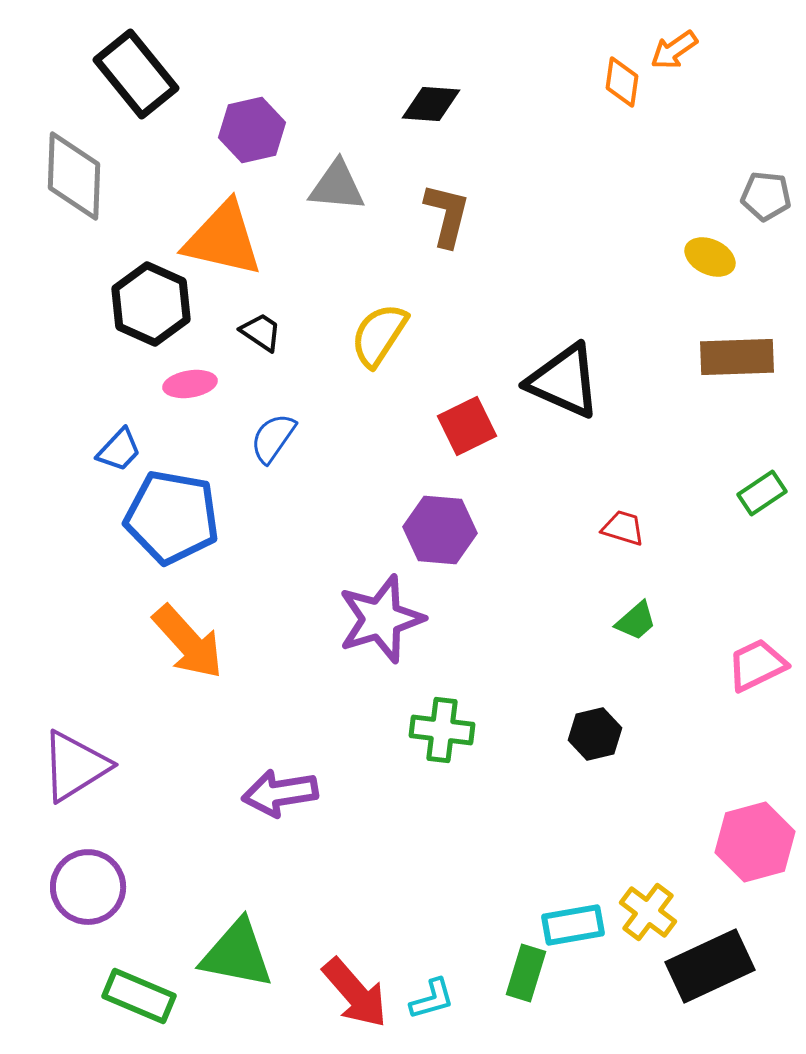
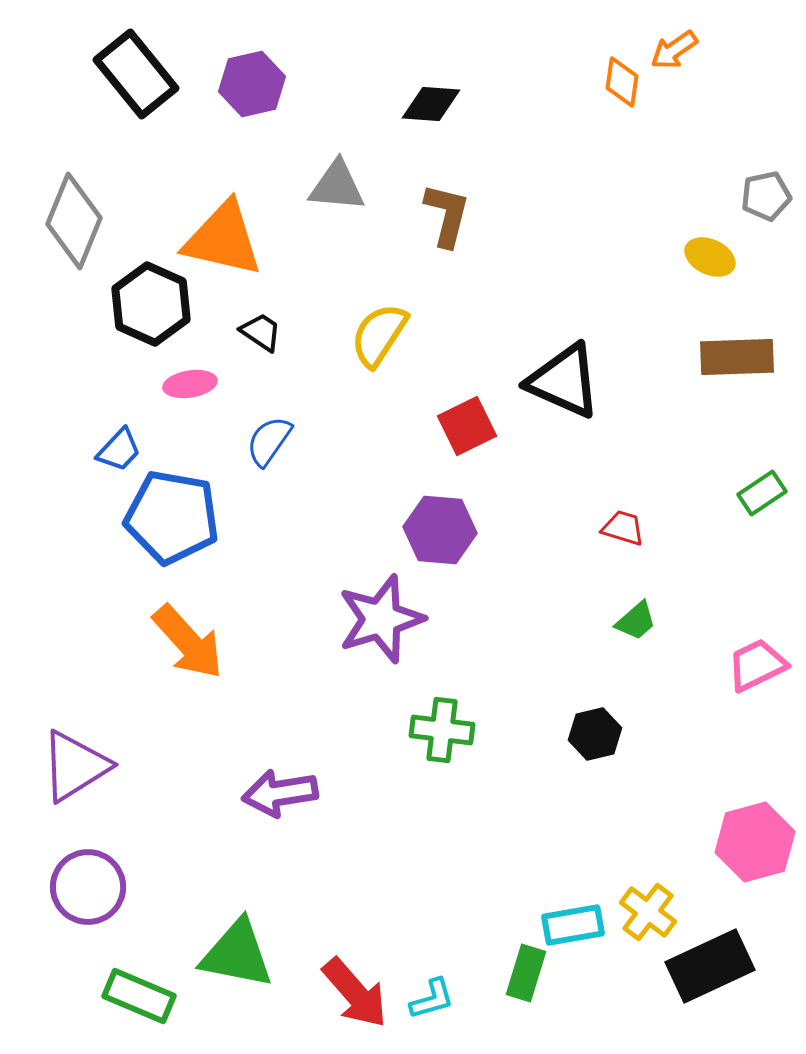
purple hexagon at (252, 130): moved 46 px up
gray diamond at (74, 176): moved 45 px down; rotated 20 degrees clockwise
gray pentagon at (766, 196): rotated 18 degrees counterclockwise
blue semicircle at (273, 438): moved 4 px left, 3 px down
